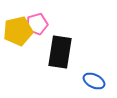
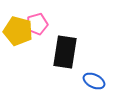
yellow pentagon: rotated 28 degrees clockwise
black rectangle: moved 5 px right
